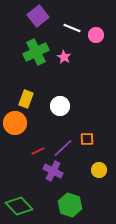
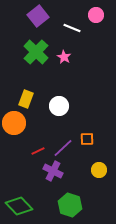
pink circle: moved 20 px up
green cross: rotated 20 degrees counterclockwise
white circle: moved 1 px left
orange circle: moved 1 px left
